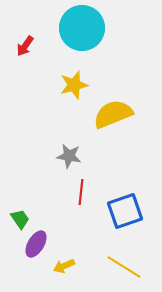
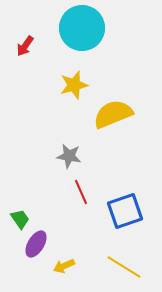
red line: rotated 30 degrees counterclockwise
